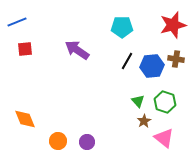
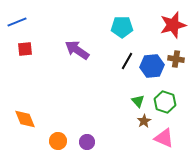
pink triangle: rotated 15 degrees counterclockwise
